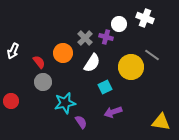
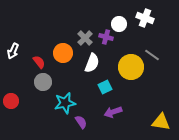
white semicircle: rotated 12 degrees counterclockwise
